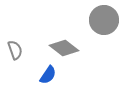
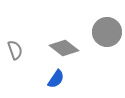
gray circle: moved 3 px right, 12 px down
blue semicircle: moved 8 px right, 4 px down
